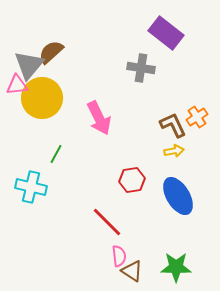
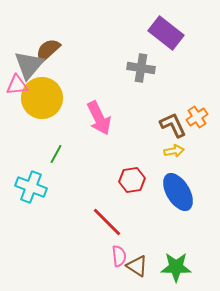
brown semicircle: moved 3 px left, 2 px up
cyan cross: rotated 8 degrees clockwise
blue ellipse: moved 4 px up
brown triangle: moved 5 px right, 5 px up
